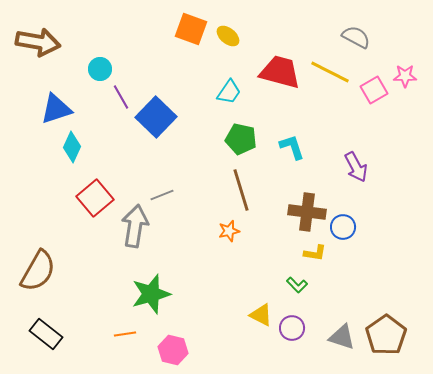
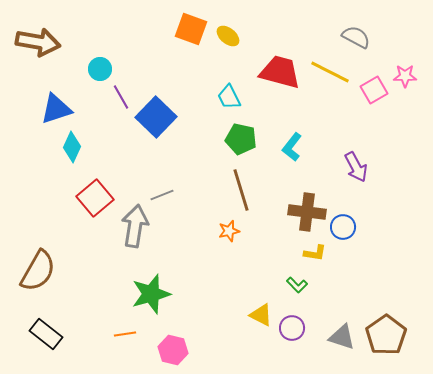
cyan trapezoid: moved 5 px down; rotated 120 degrees clockwise
cyan L-shape: rotated 124 degrees counterclockwise
